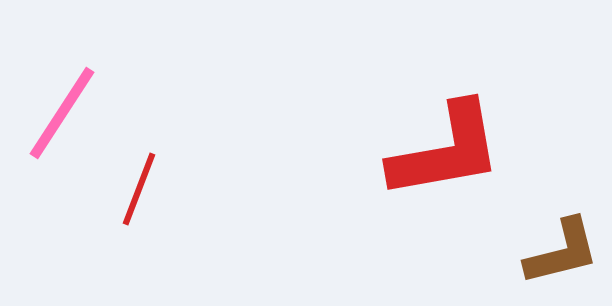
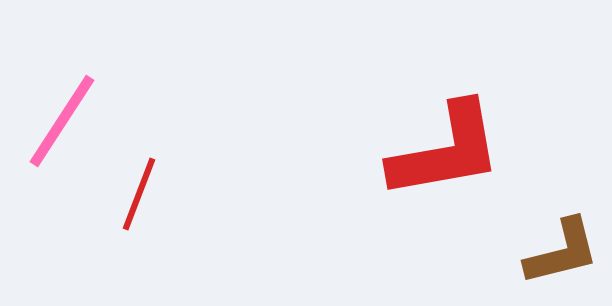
pink line: moved 8 px down
red line: moved 5 px down
